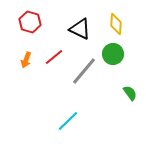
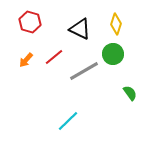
yellow diamond: rotated 15 degrees clockwise
orange arrow: rotated 21 degrees clockwise
gray line: rotated 20 degrees clockwise
